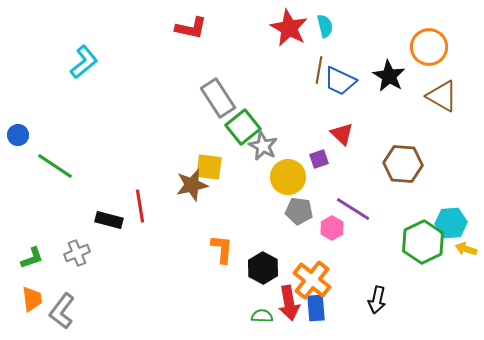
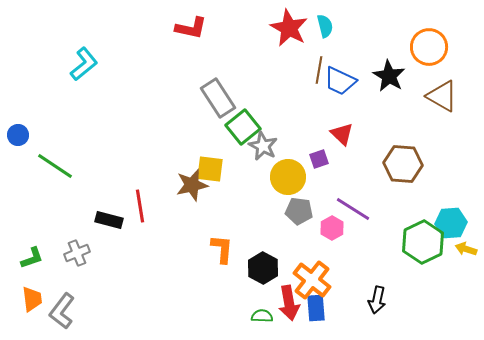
cyan L-shape: moved 2 px down
yellow square: moved 1 px right, 2 px down
